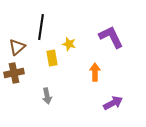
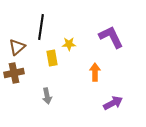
yellow star: rotated 16 degrees counterclockwise
